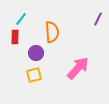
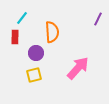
cyan line: moved 1 px right, 1 px up
